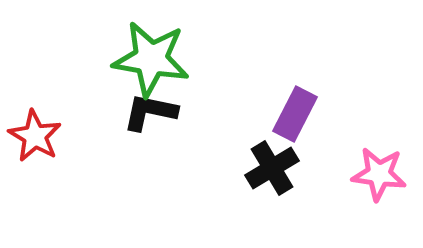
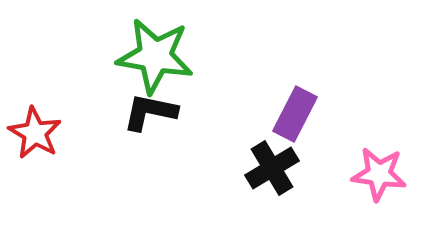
green star: moved 4 px right, 3 px up
red star: moved 3 px up
